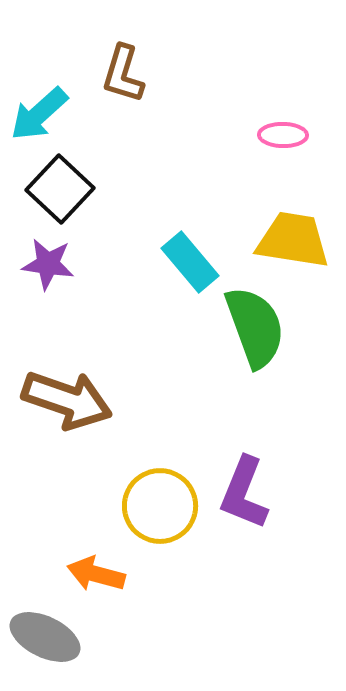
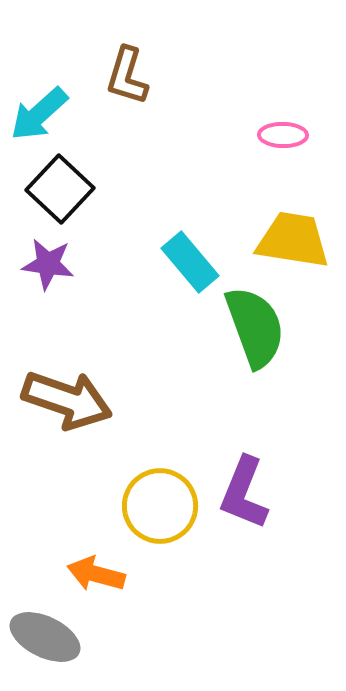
brown L-shape: moved 4 px right, 2 px down
